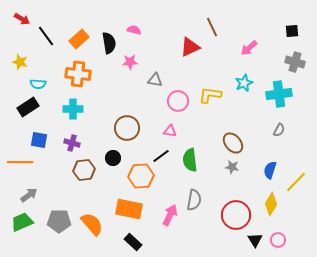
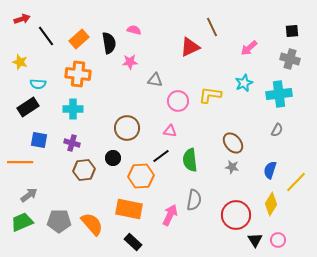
red arrow at (22, 19): rotated 49 degrees counterclockwise
gray cross at (295, 62): moved 5 px left, 3 px up
gray semicircle at (279, 130): moved 2 px left
